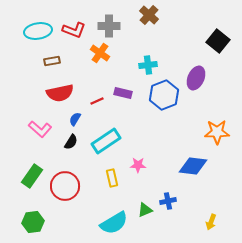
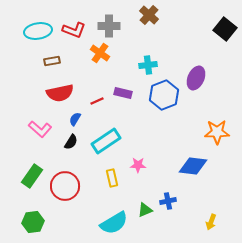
black square: moved 7 px right, 12 px up
